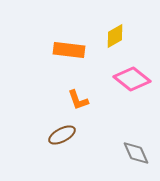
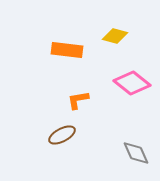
yellow diamond: rotated 45 degrees clockwise
orange rectangle: moved 2 px left
pink diamond: moved 4 px down
orange L-shape: rotated 100 degrees clockwise
